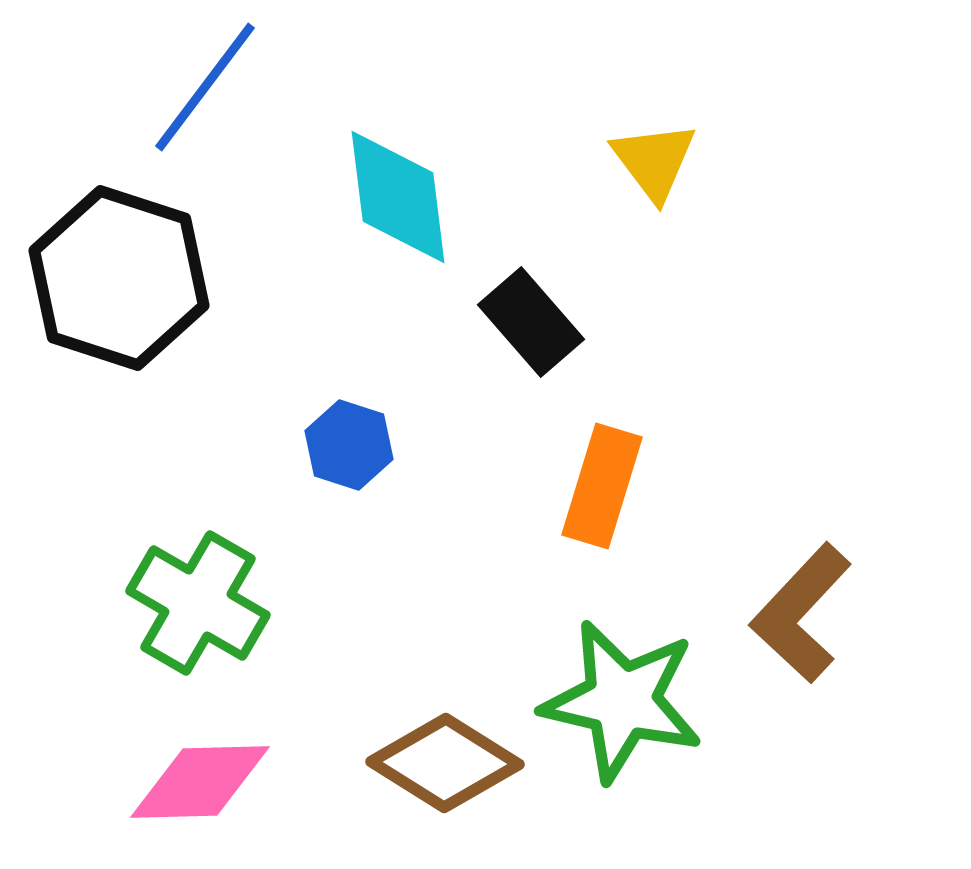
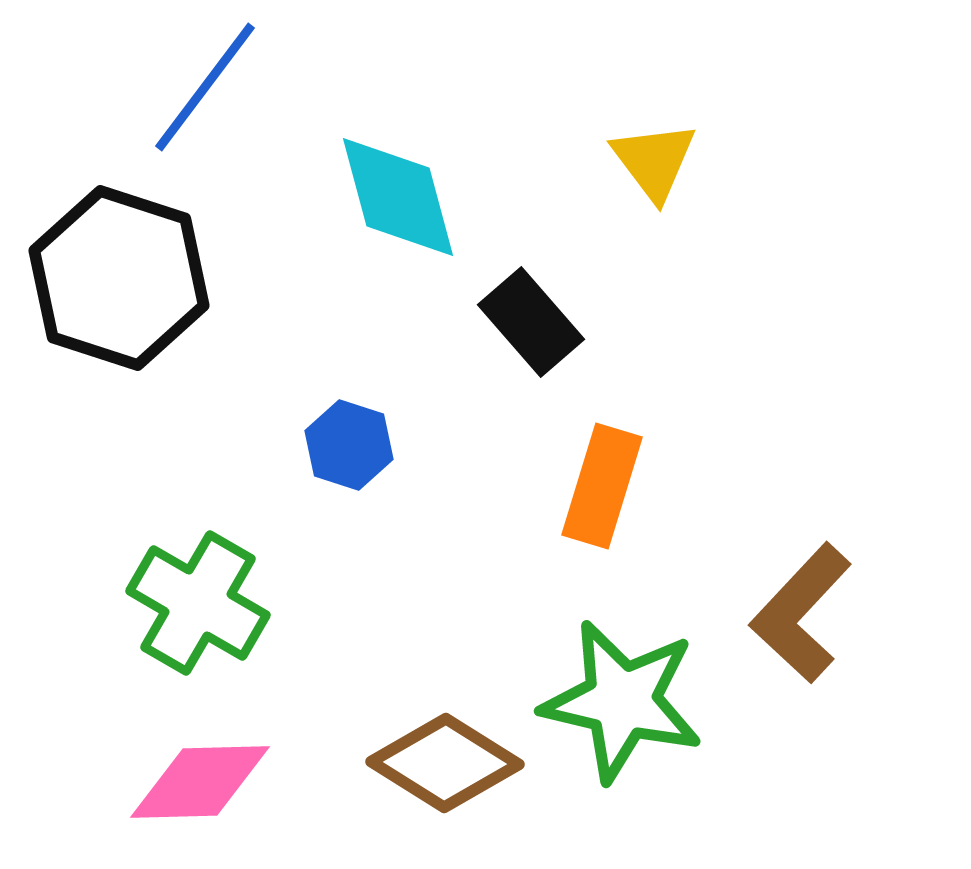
cyan diamond: rotated 8 degrees counterclockwise
